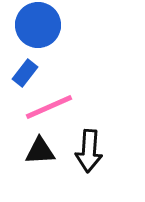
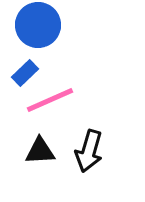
blue rectangle: rotated 8 degrees clockwise
pink line: moved 1 px right, 7 px up
black arrow: rotated 12 degrees clockwise
